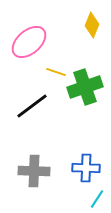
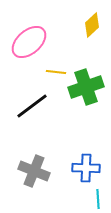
yellow diamond: rotated 25 degrees clockwise
yellow line: rotated 12 degrees counterclockwise
green cross: moved 1 px right
gray cross: rotated 20 degrees clockwise
cyan line: moved 1 px right; rotated 36 degrees counterclockwise
